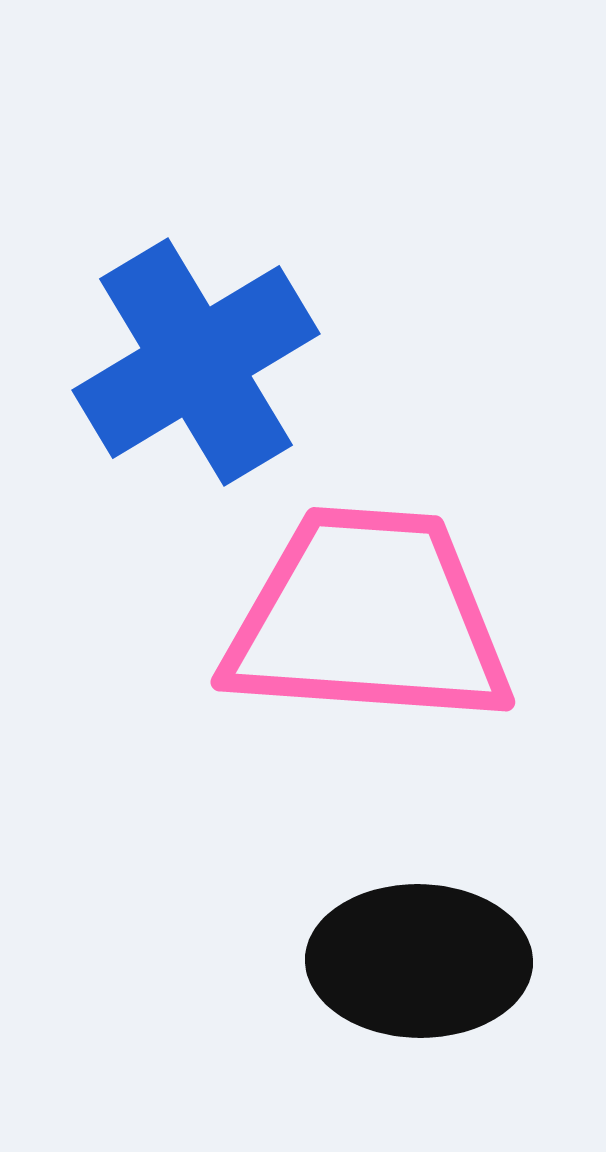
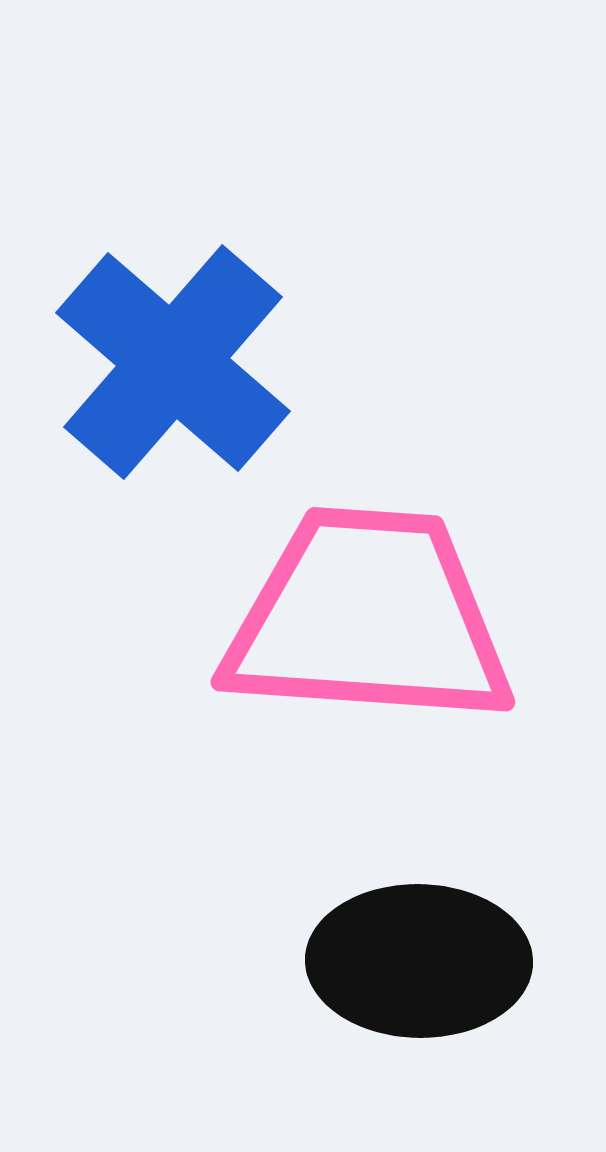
blue cross: moved 23 px left; rotated 18 degrees counterclockwise
